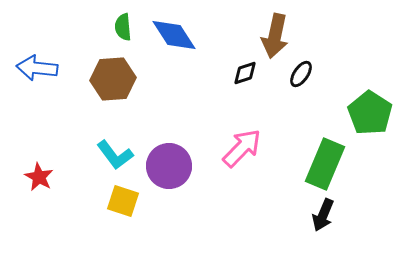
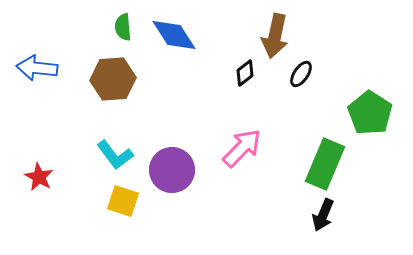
black diamond: rotated 20 degrees counterclockwise
purple circle: moved 3 px right, 4 px down
